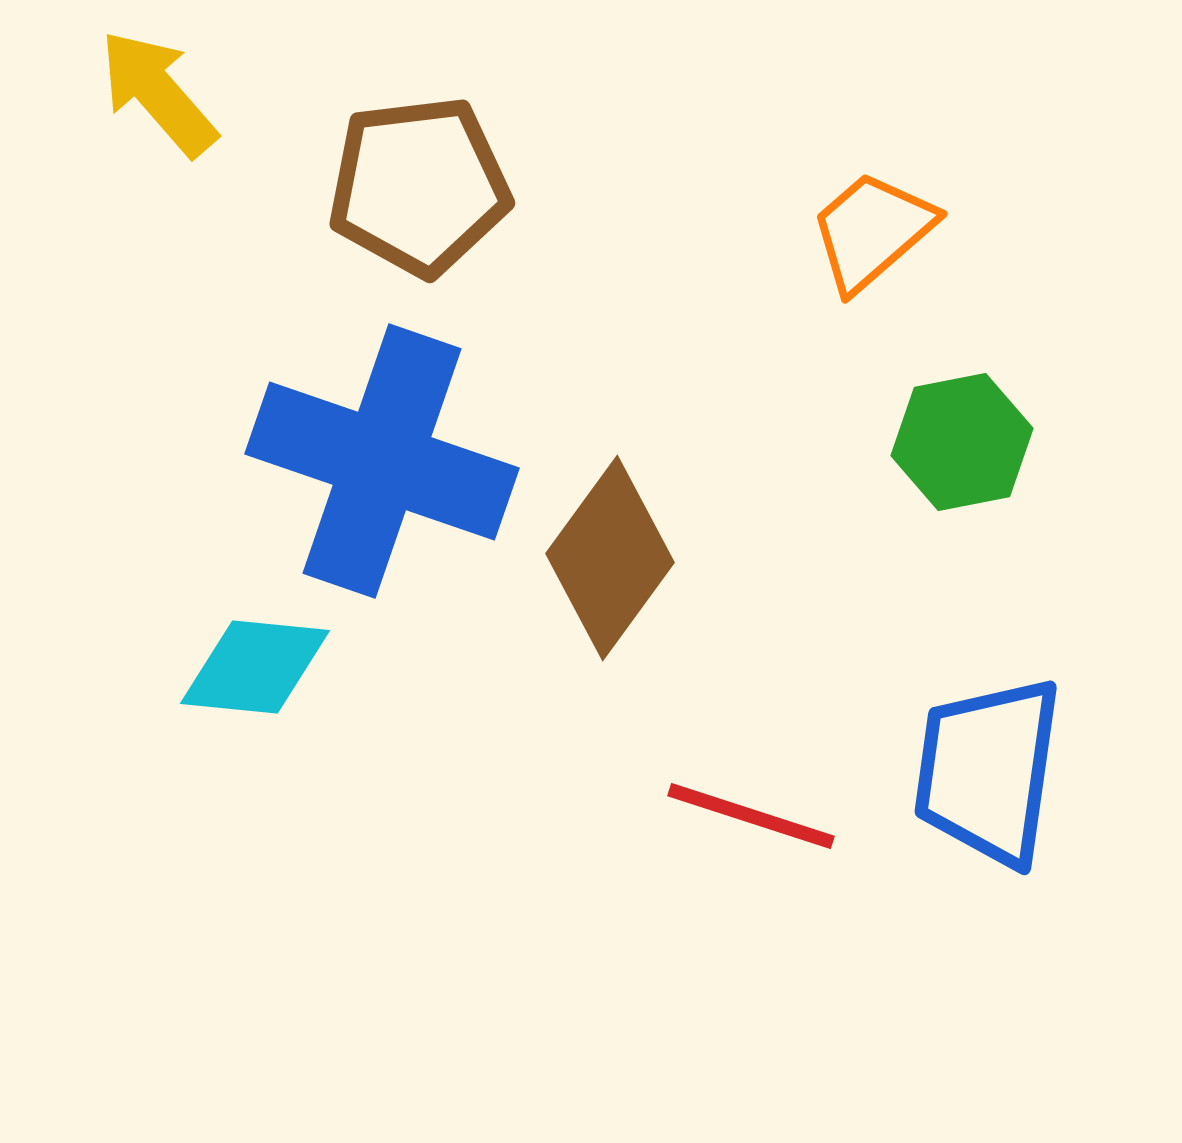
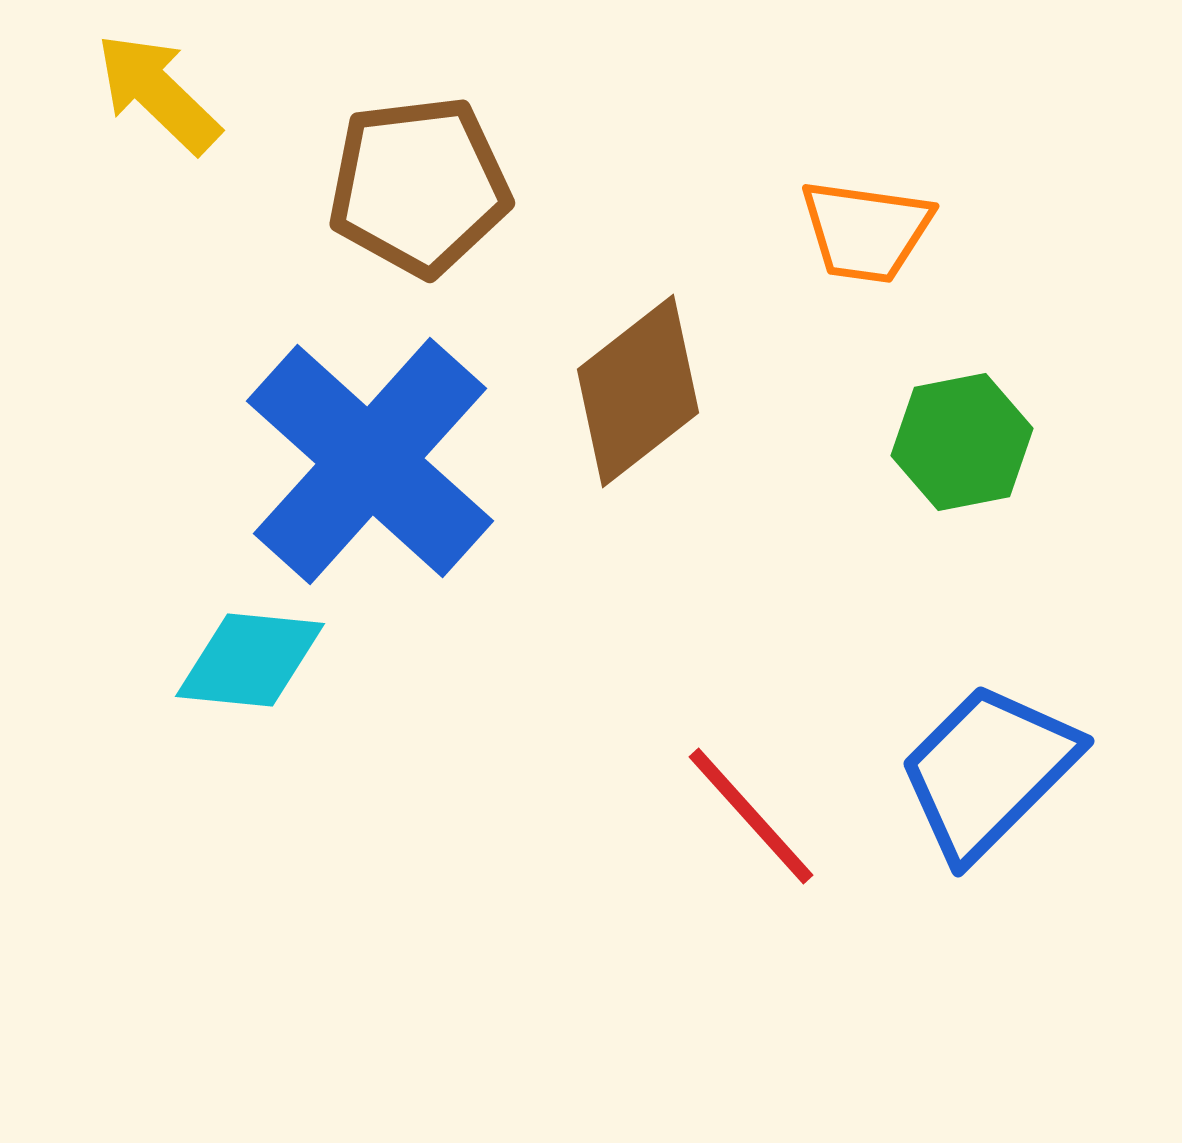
yellow arrow: rotated 5 degrees counterclockwise
orange trapezoid: moved 6 px left; rotated 131 degrees counterclockwise
blue cross: moved 12 px left; rotated 23 degrees clockwise
brown diamond: moved 28 px right, 167 px up; rotated 16 degrees clockwise
cyan diamond: moved 5 px left, 7 px up
blue trapezoid: rotated 37 degrees clockwise
red line: rotated 30 degrees clockwise
